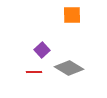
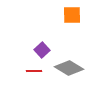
red line: moved 1 px up
